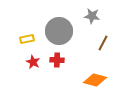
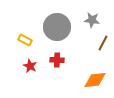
gray star: moved 4 px down
gray circle: moved 2 px left, 4 px up
yellow rectangle: moved 2 px left, 1 px down; rotated 40 degrees clockwise
red star: moved 3 px left, 4 px down
orange diamond: rotated 20 degrees counterclockwise
